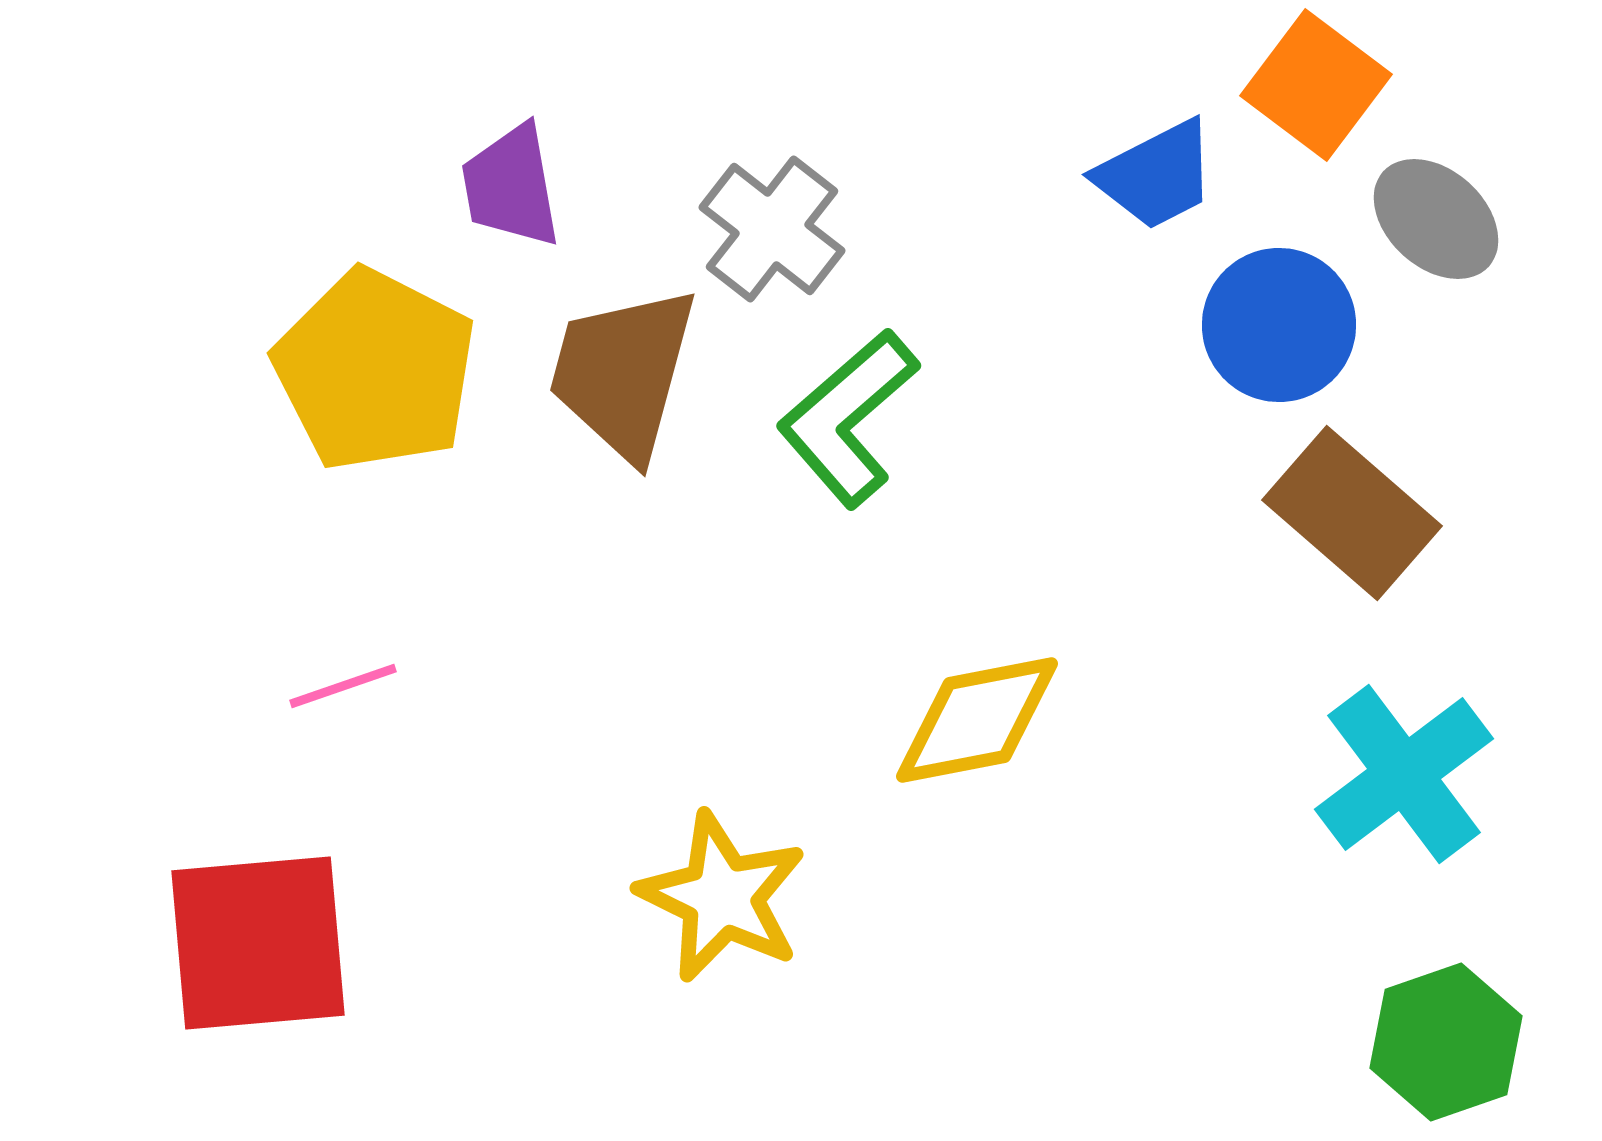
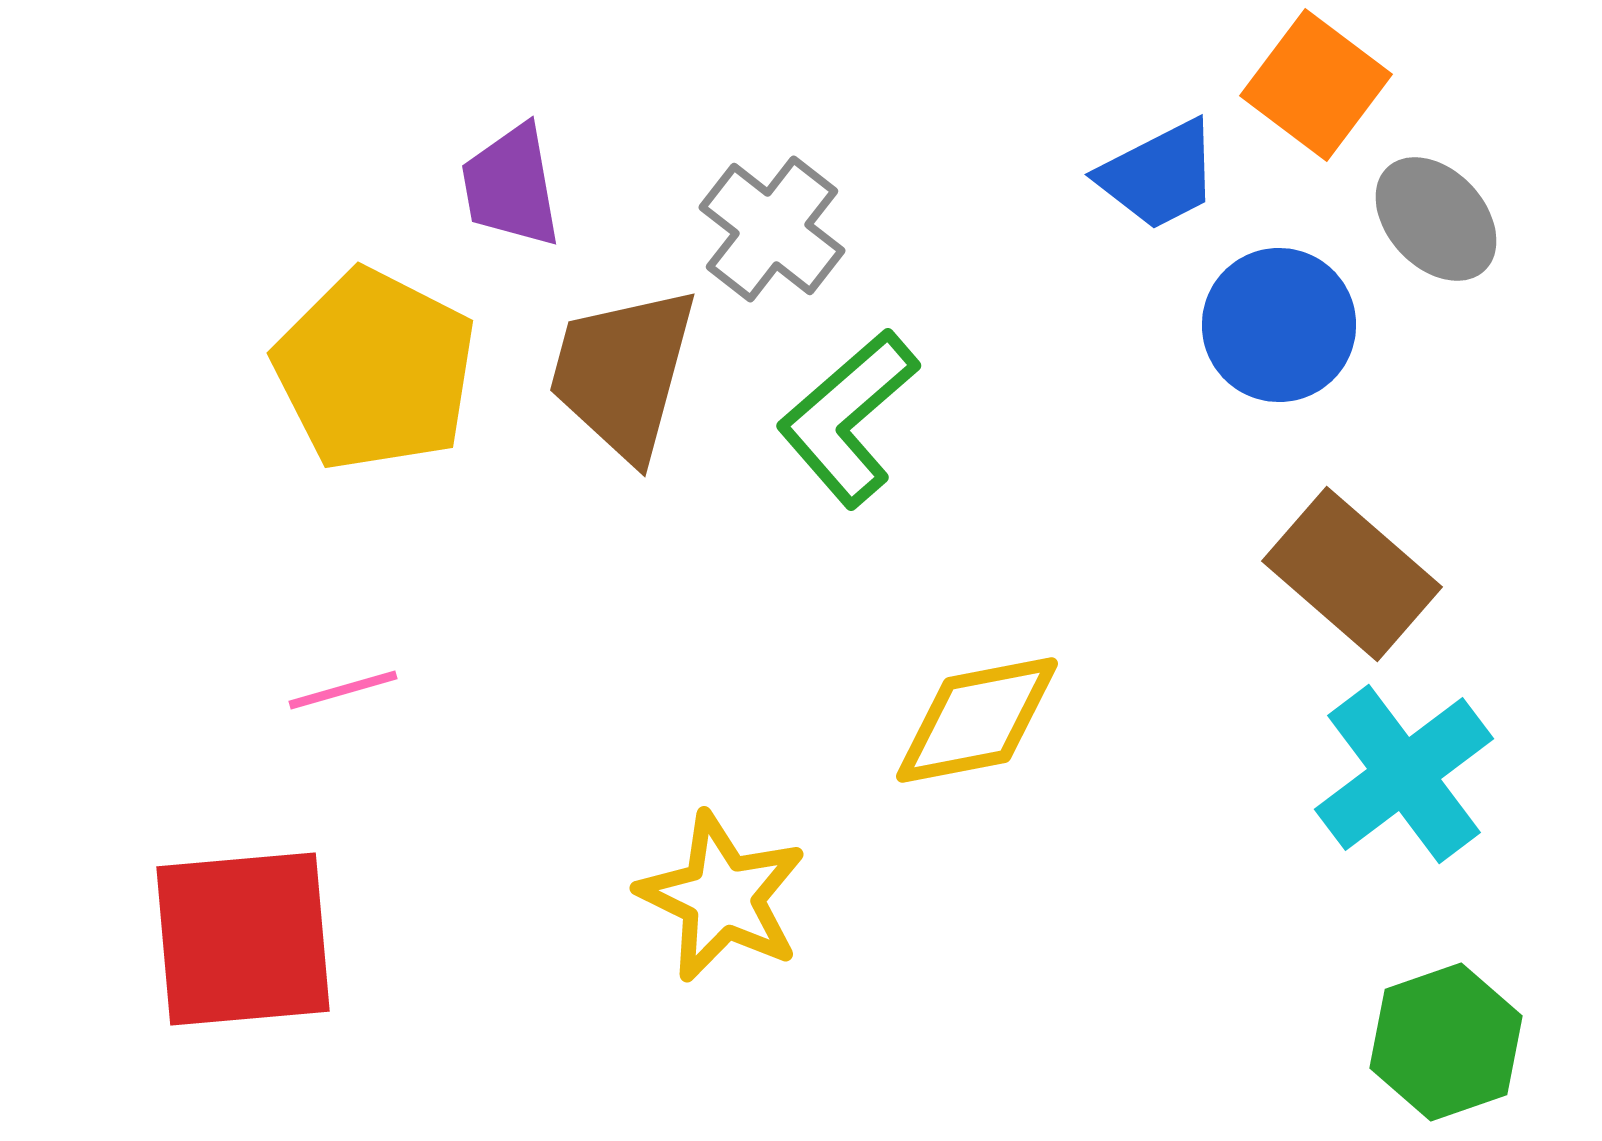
blue trapezoid: moved 3 px right
gray ellipse: rotated 5 degrees clockwise
brown rectangle: moved 61 px down
pink line: moved 4 px down; rotated 3 degrees clockwise
red square: moved 15 px left, 4 px up
